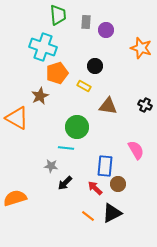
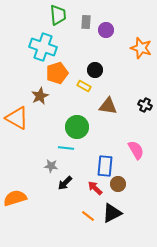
black circle: moved 4 px down
